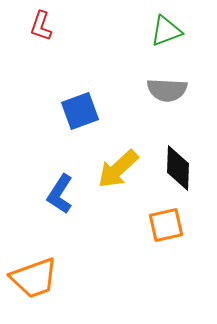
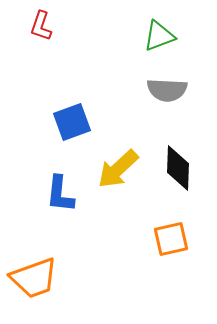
green triangle: moved 7 px left, 5 px down
blue square: moved 8 px left, 11 px down
blue L-shape: rotated 27 degrees counterclockwise
orange square: moved 5 px right, 14 px down
